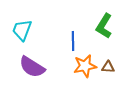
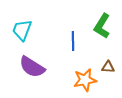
green L-shape: moved 2 px left
orange star: moved 14 px down
